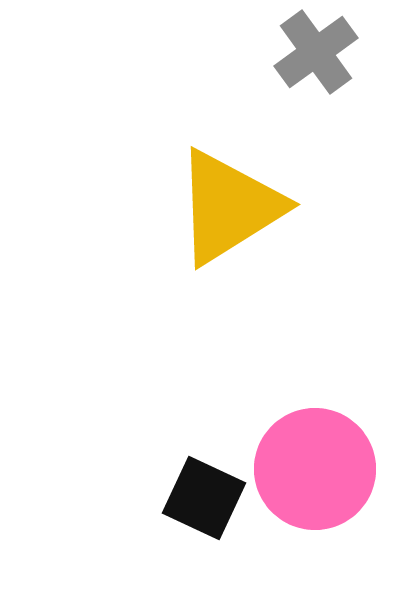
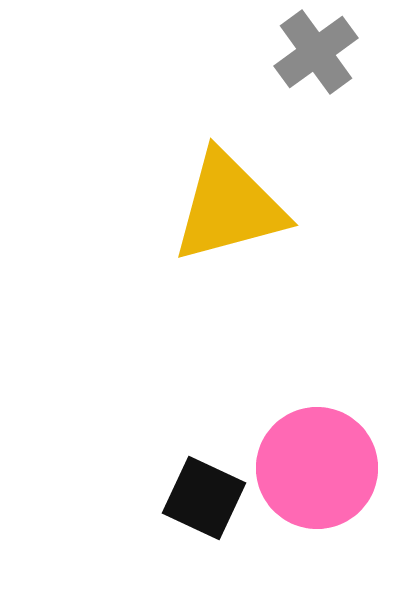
yellow triangle: rotated 17 degrees clockwise
pink circle: moved 2 px right, 1 px up
